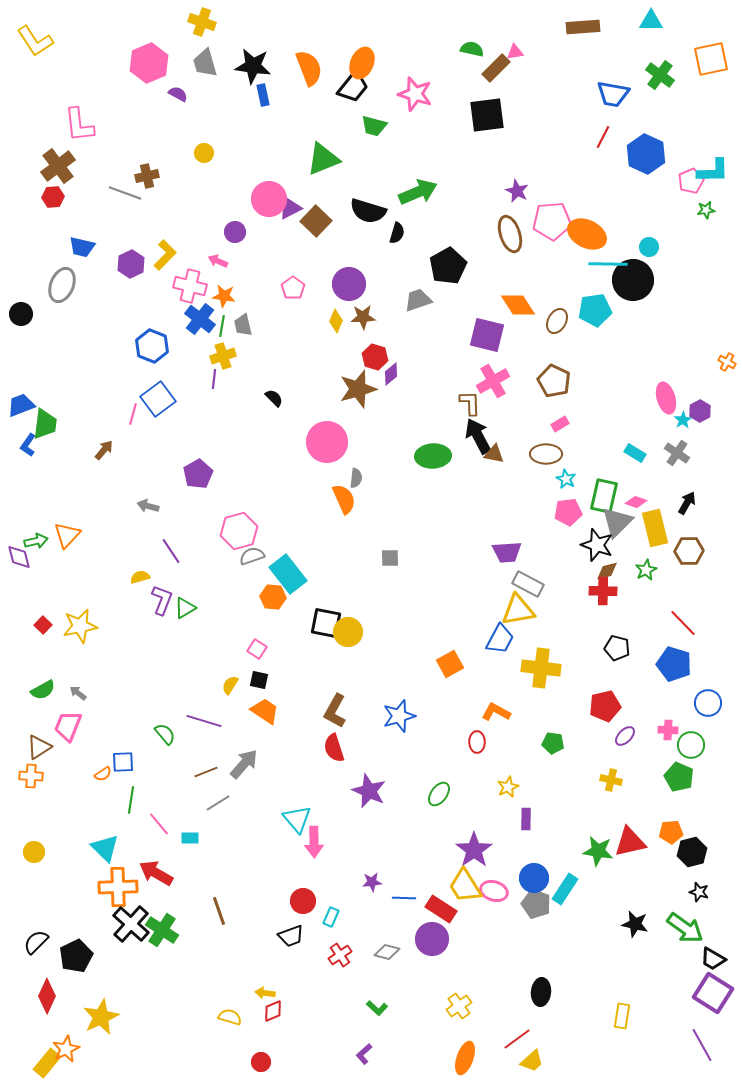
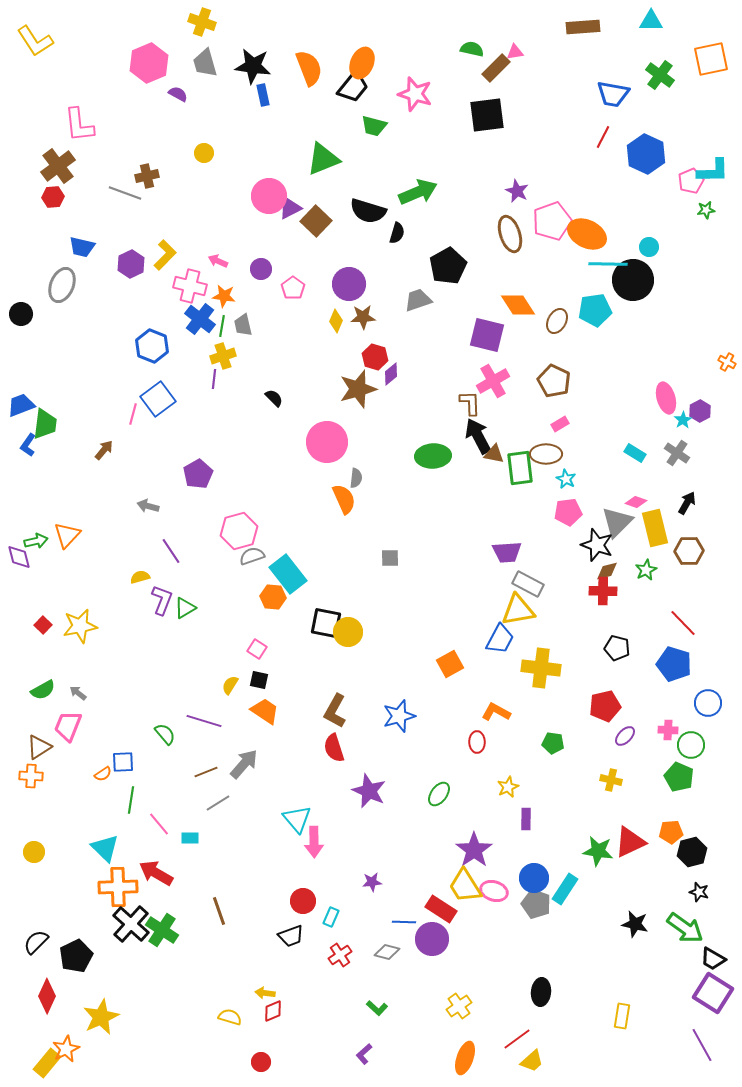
pink circle at (269, 199): moved 3 px up
pink pentagon at (552, 221): rotated 15 degrees counterclockwise
purple circle at (235, 232): moved 26 px right, 37 px down
green rectangle at (604, 496): moved 84 px left, 28 px up; rotated 20 degrees counterclockwise
red triangle at (630, 842): rotated 12 degrees counterclockwise
blue line at (404, 898): moved 24 px down
